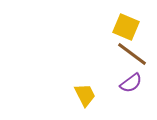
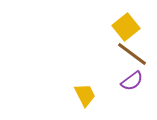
yellow square: rotated 28 degrees clockwise
purple semicircle: moved 1 px right, 2 px up
